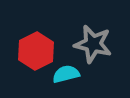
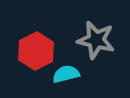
gray star: moved 3 px right, 4 px up
